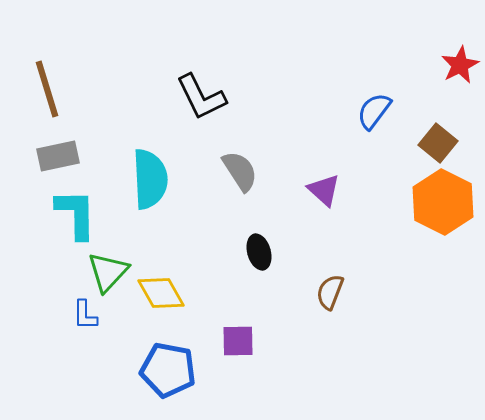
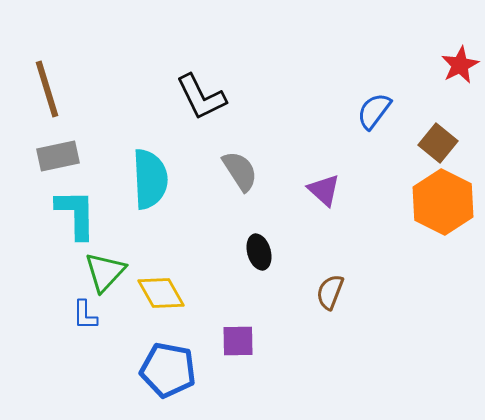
green triangle: moved 3 px left
